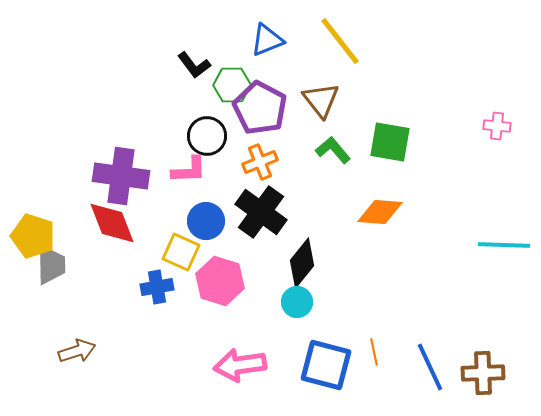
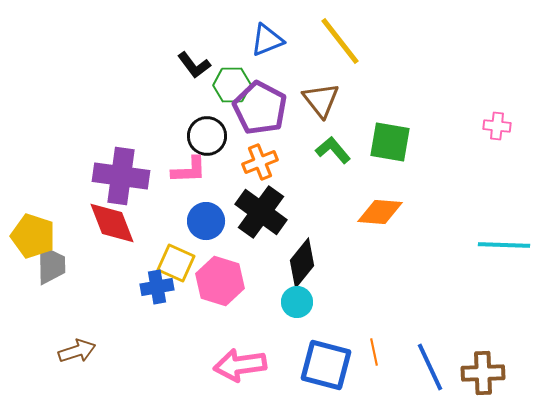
yellow square: moved 5 px left, 11 px down
